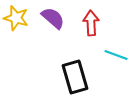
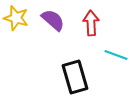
purple semicircle: moved 2 px down
